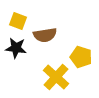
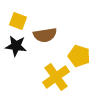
black star: moved 2 px up
yellow pentagon: moved 2 px left, 1 px up
yellow cross: rotated 12 degrees clockwise
